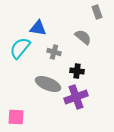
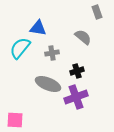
gray cross: moved 2 px left, 1 px down; rotated 24 degrees counterclockwise
black cross: rotated 24 degrees counterclockwise
pink square: moved 1 px left, 3 px down
